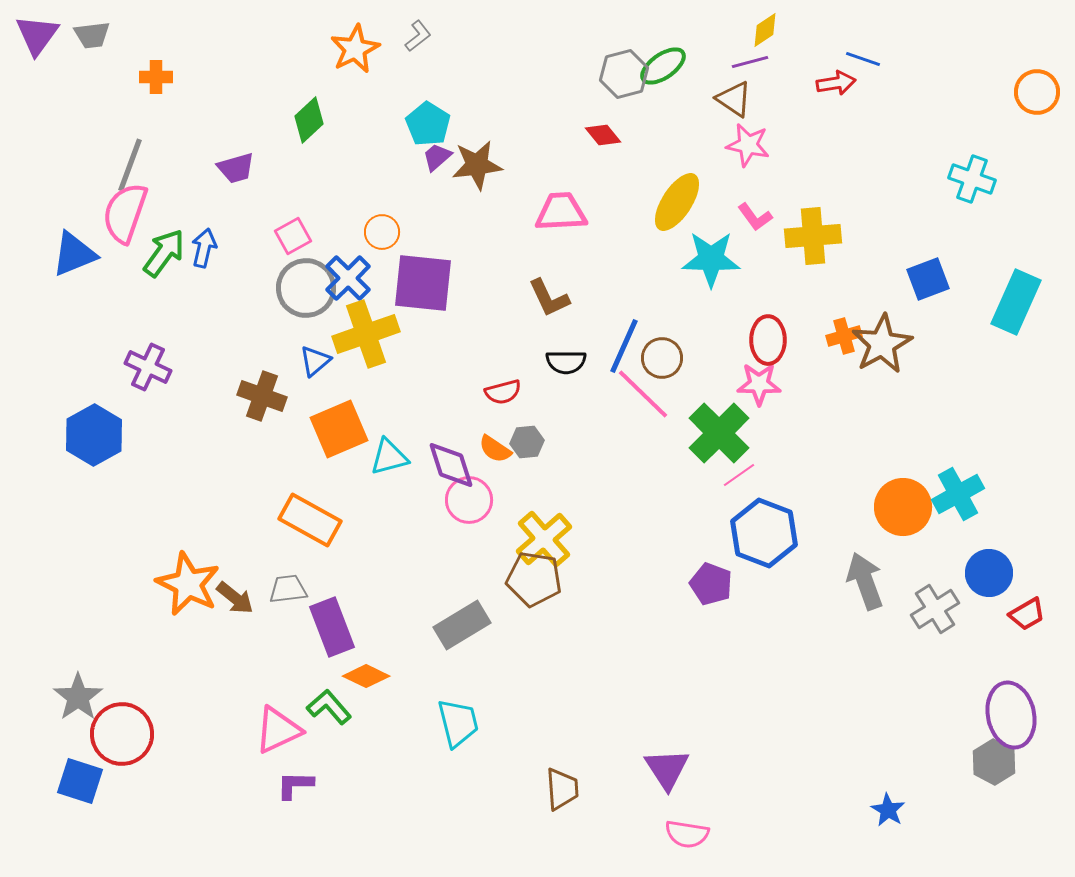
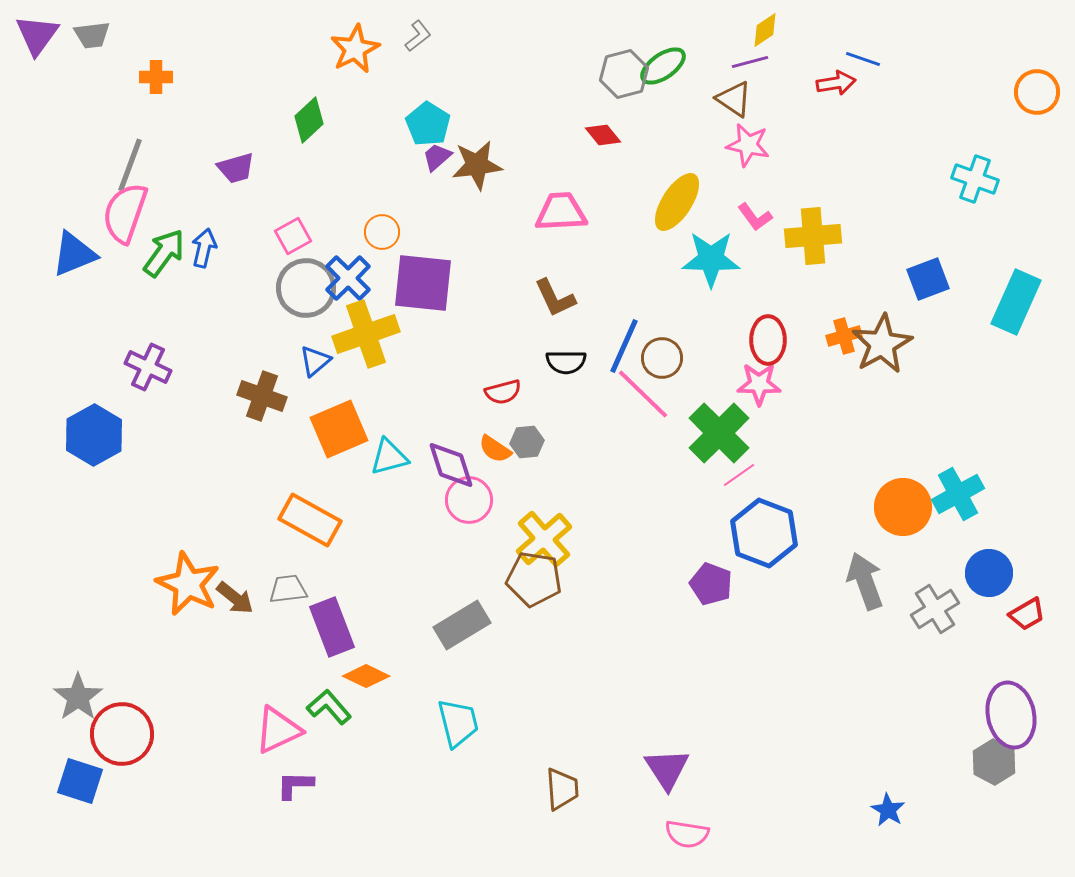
cyan cross at (972, 179): moved 3 px right
brown L-shape at (549, 298): moved 6 px right
